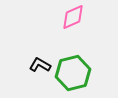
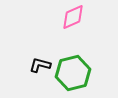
black L-shape: rotated 15 degrees counterclockwise
